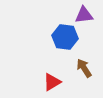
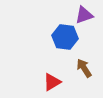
purple triangle: rotated 12 degrees counterclockwise
